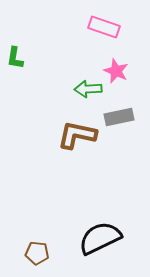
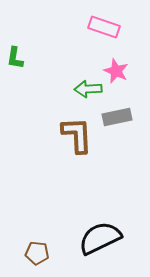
gray rectangle: moved 2 px left
brown L-shape: rotated 75 degrees clockwise
